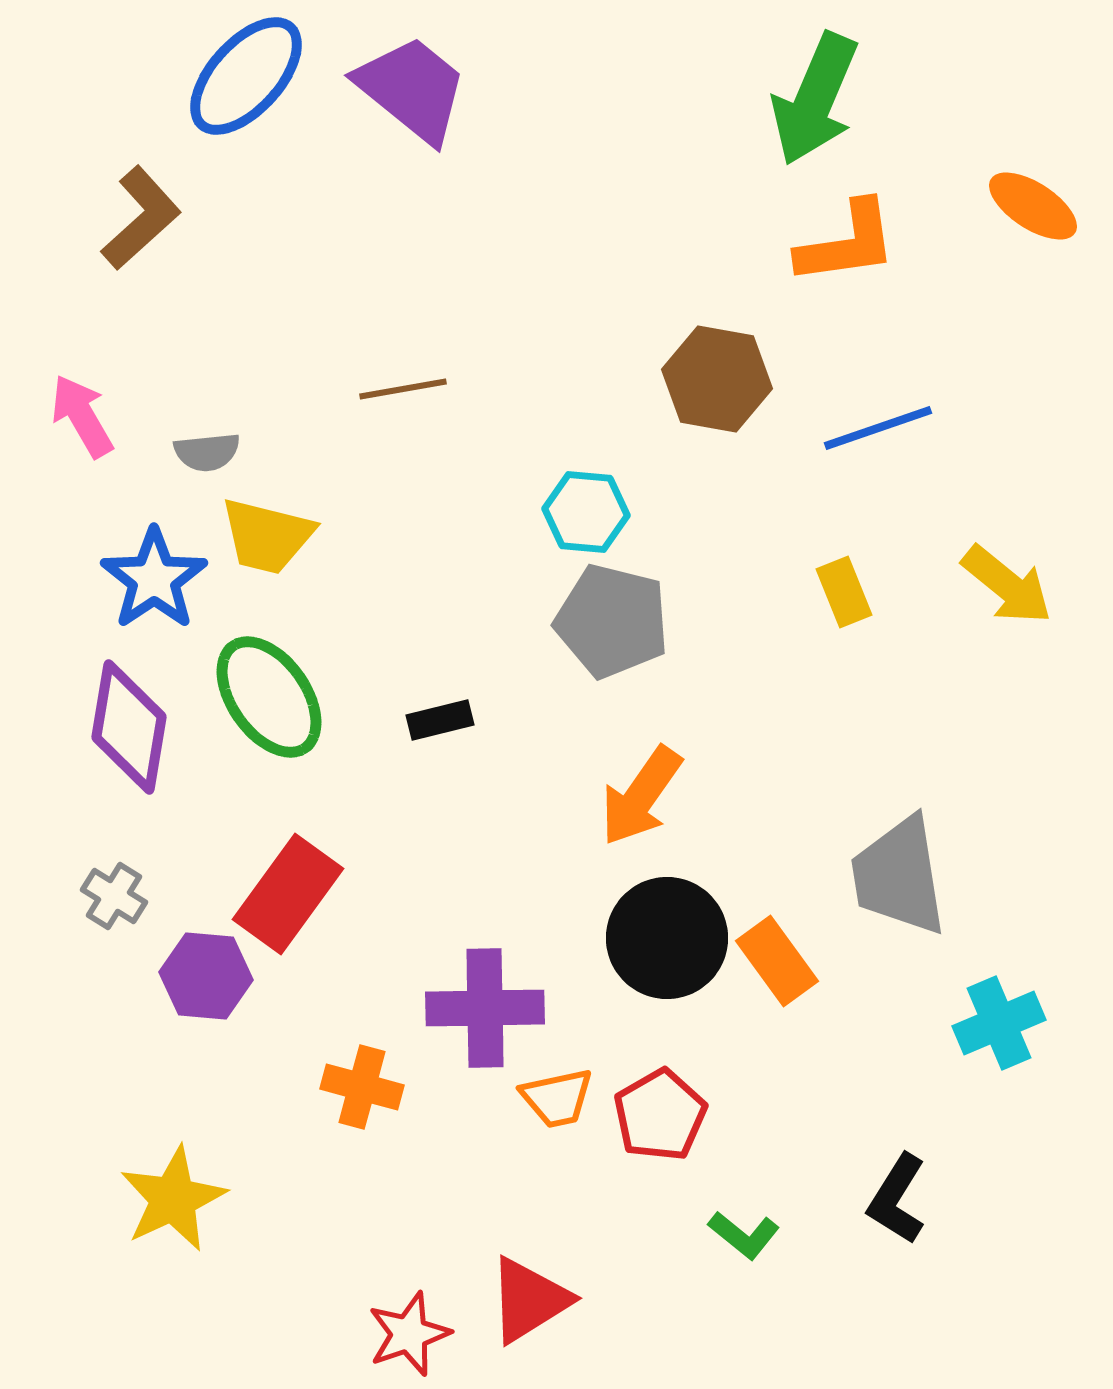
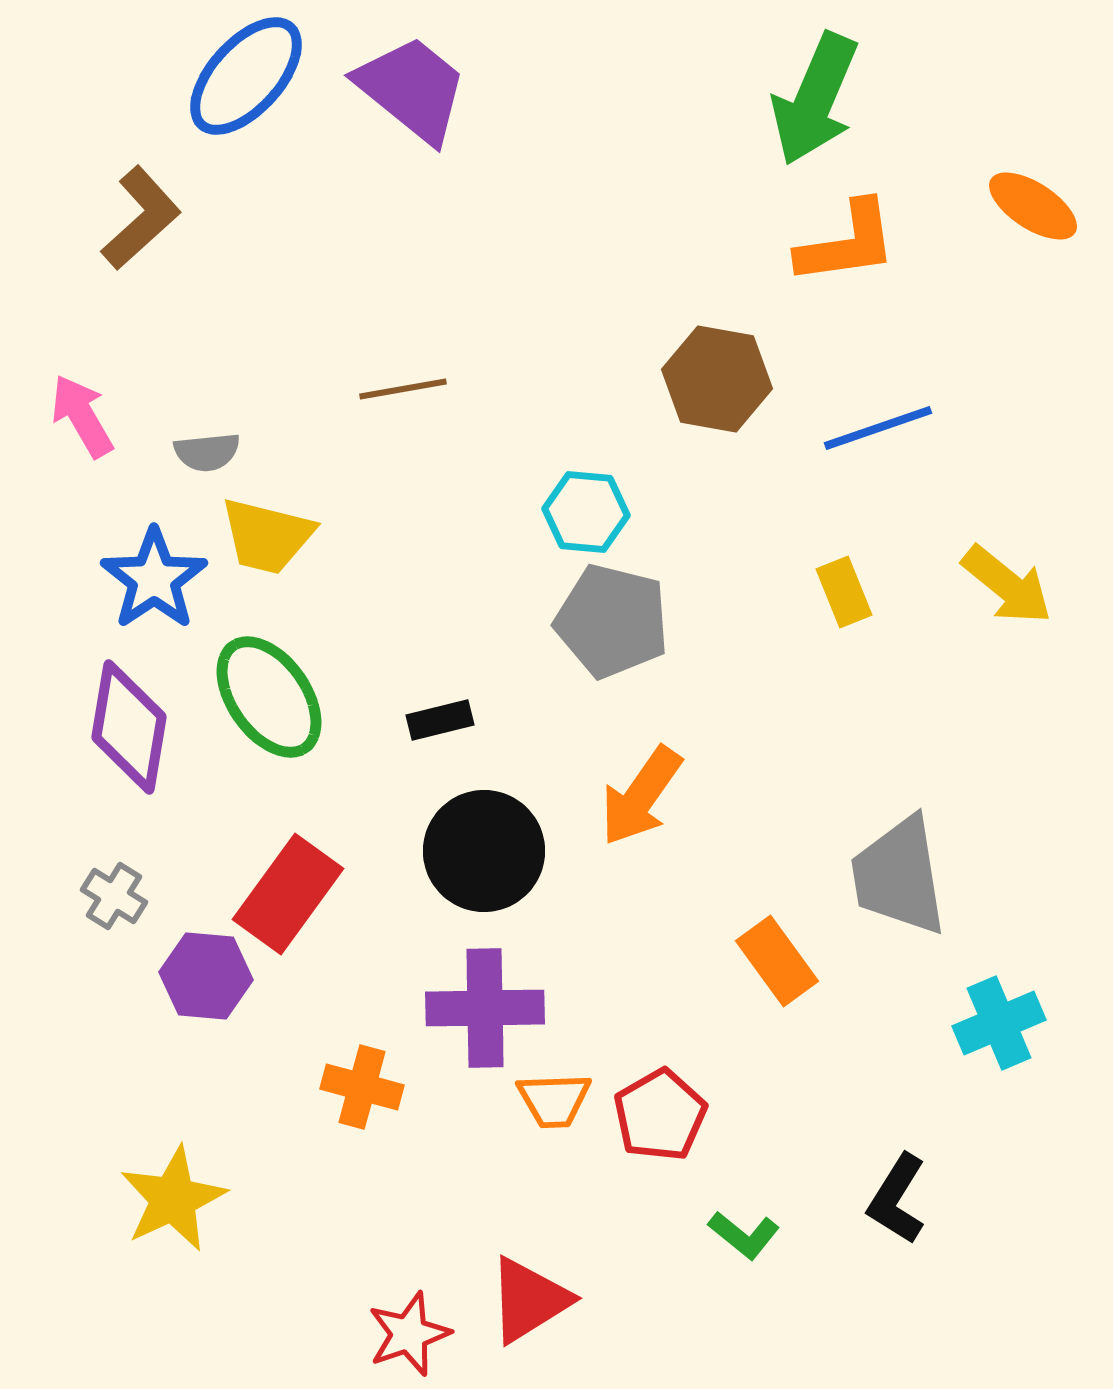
black circle: moved 183 px left, 87 px up
orange trapezoid: moved 3 px left, 2 px down; rotated 10 degrees clockwise
